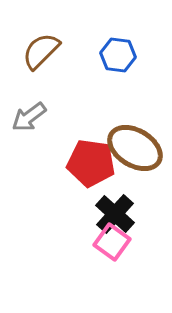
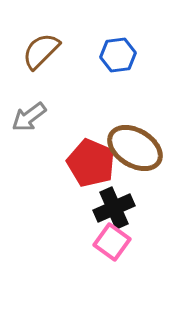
blue hexagon: rotated 16 degrees counterclockwise
red pentagon: rotated 15 degrees clockwise
black cross: moved 1 px left, 6 px up; rotated 24 degrees clockwise
